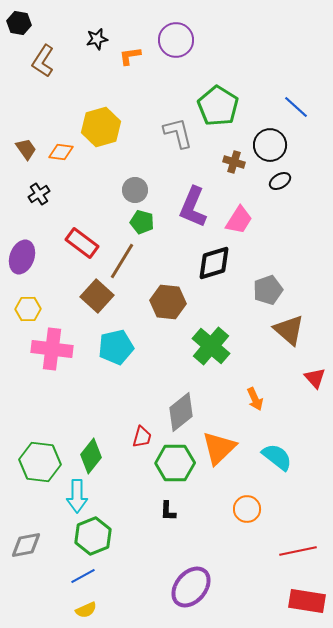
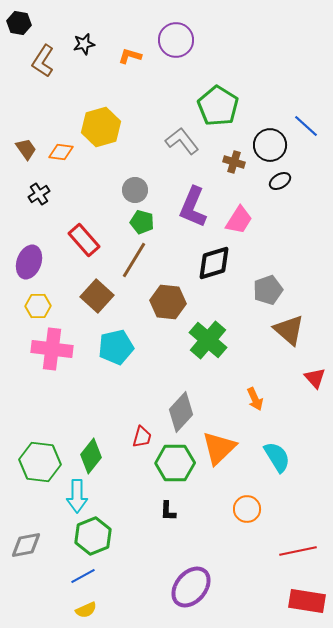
black star at (97, 39): moved 13 px left, 5 px down
orange L-shape at (130, 56): rotated 25 degrees clockwise
blue line at (296, 107): moved 10 px right, 19 px down
gray L-shape at (178, 133): moved 4 px right, 8 px down; rotated 24 degrees counterclockwise
red rectangle at (82, 243): moved 2 px right, 3 px up; rotated 12 degrees clockwise
purple ellipse at (22, 257): moved 7 px right, 5 px down
brown line at (122, 261): moved 12 px right, 1 px up
yellow hexagon at (28, 309): moved 10 px right, 3 px up
green cross at (211, 346): moved 3 px left, 6 px up
gray diamond at (181, 412): rotated 9 degrees counterclockwise
cyan semicircle at (277, 457): rotated 20 degrees clockwise
